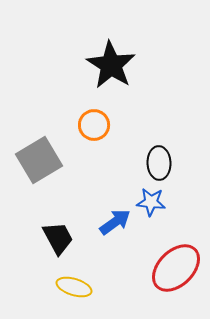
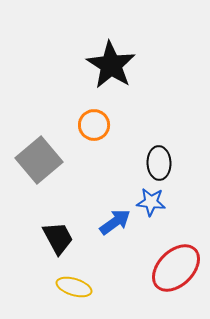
gray square: rotated 9 degrees counterclockwise
